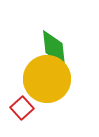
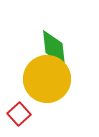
red square: moved 3 px left, 6 px down
